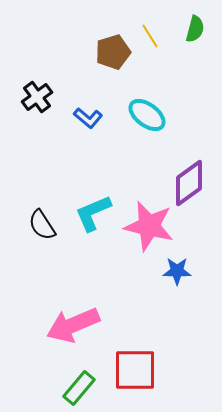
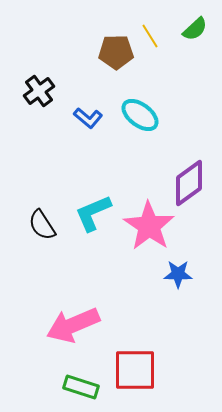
green semicircle: rotated 32 degrees clockwise
brown pentagon: moved 3 px right; rotated 16 degrees clockwise
black cross: moved 2 px right, 6 px up
cyan ellipse: moved 7 px left
pink star: rotated 21 degrees clockwise
blue star: moved 1 px right, 3 px down
green rectangle: moved 2 px right, 1 px up; rotated 68 degrees clockwise
